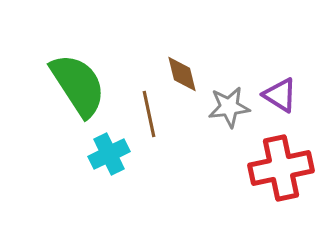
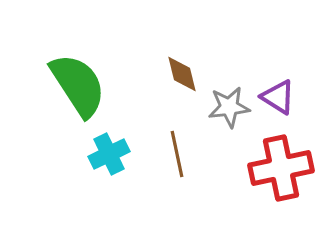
purple triangle: moved 2 px left, 2 px down
brown line: moved 28 px right, 40 px down
